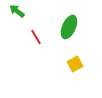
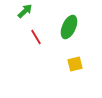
green arrow: moved 8 px right; rotated 98 degrees clockwise
yellow square: rotated 14 degrees clockwise
